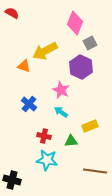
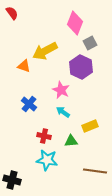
red semicircle: rotated 24 degrees clockwise
cyan arrow: moved 2 px right
